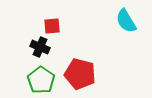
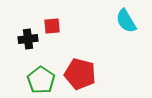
black cross: moved 12 px left, 8 px up; rotated 30 degrees counterclockwise
